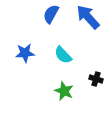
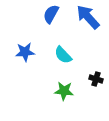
blue star: moved 1 px up
green star: rotated 18 degrees counterclockwise
